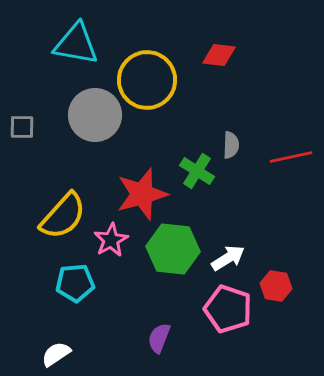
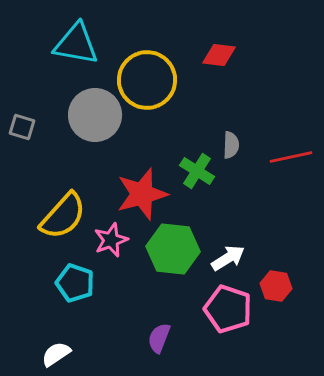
gray square: rotated 16 degrees clockwise
pink star: rotated 8 degrees clockwise
cyan pentagon: rotated 24 degrees clockwise
